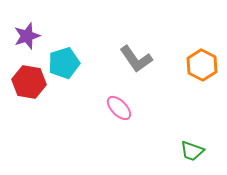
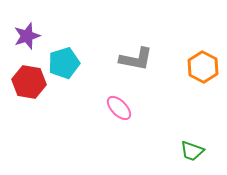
gray L-shape: rotated 44 degrees counterclockwise
orange hexagon: moved 1 px right, 2 px down
